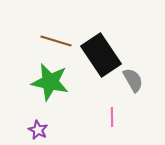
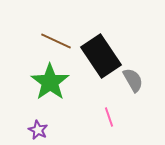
brown line: rotated 8 degrees clockwise
black rectangle: moved 1 px down
green star: rotated 24 degrees clockwise
pink line: moved 3 px left; rotated 18 degrees counterclockwise
